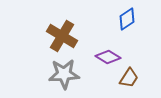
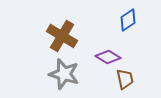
blue diamond: moved 1 px right, 1 px down
gray star: rotated 20 degrees clockwise
brown trapezoid: moved 4 px left, 1 px down; rotated 45 degrees counterclockwise
